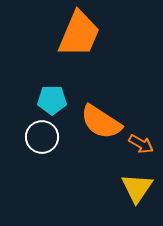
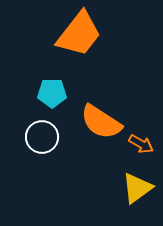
orange trapezoid: rotated 15 degrees clockwise
cyan pentagon: moved 7 px up
yellow triangle: rotated 20 degrees clockwise
